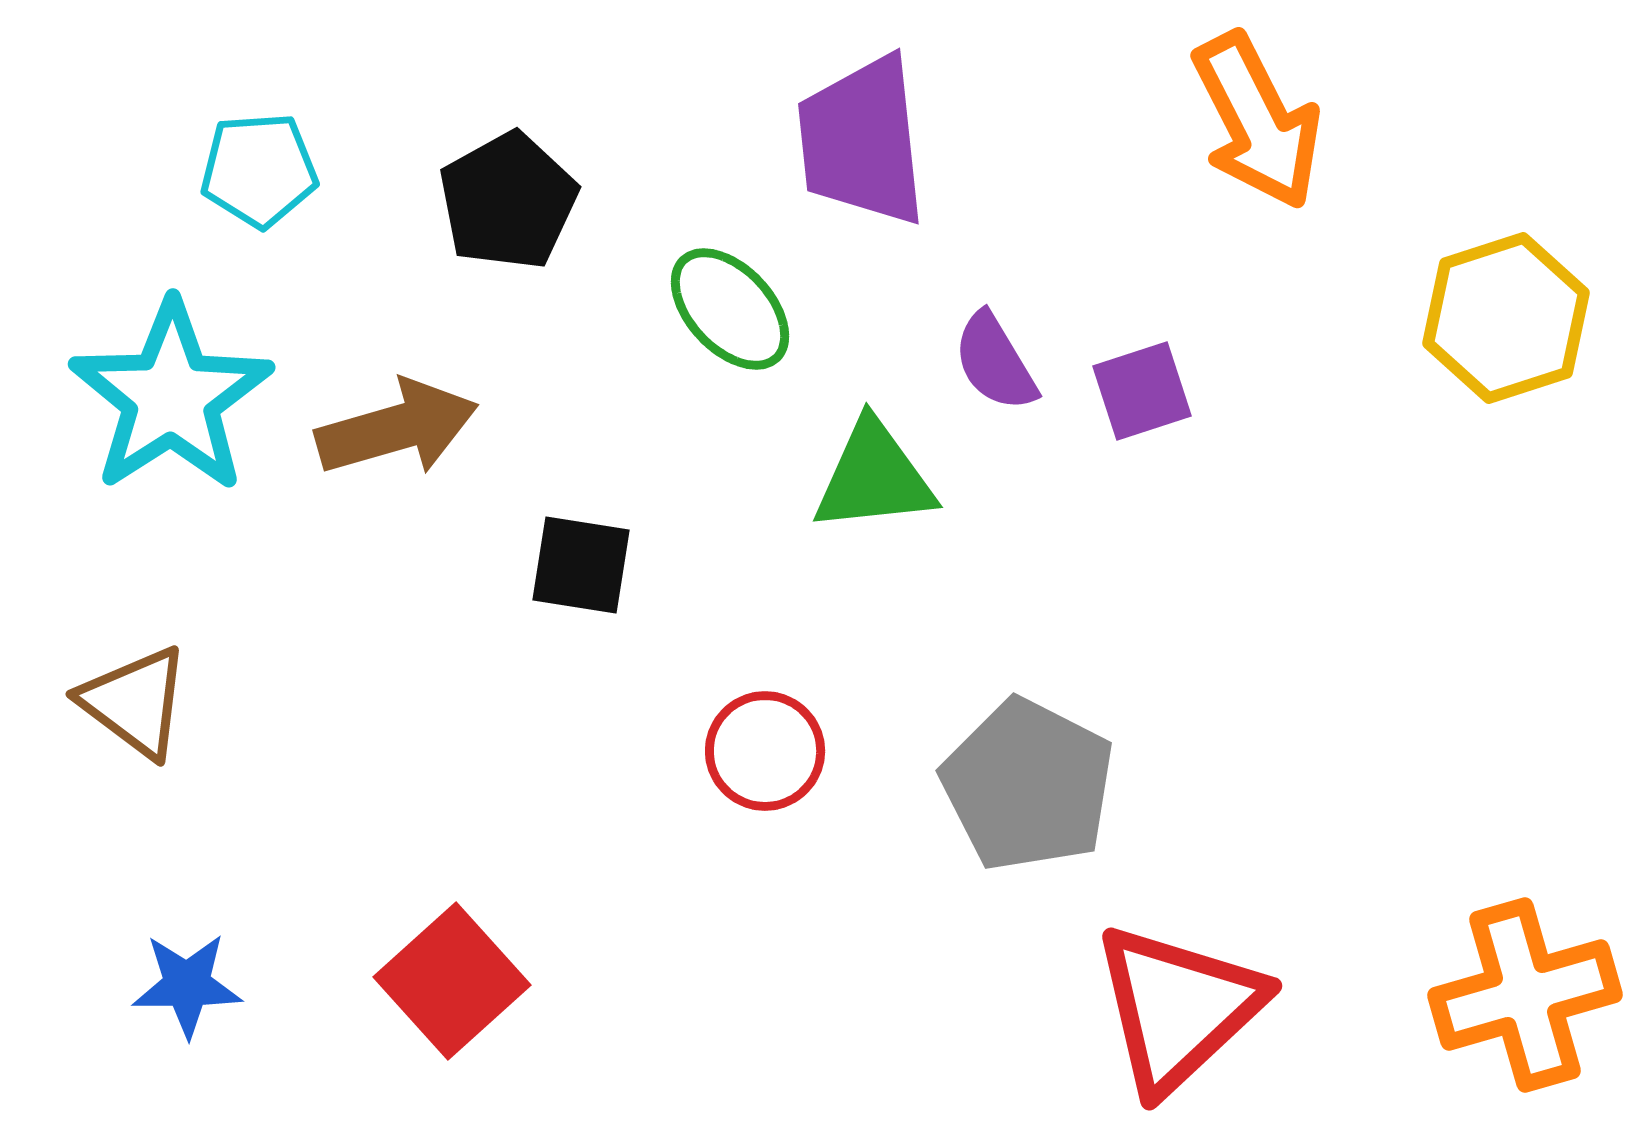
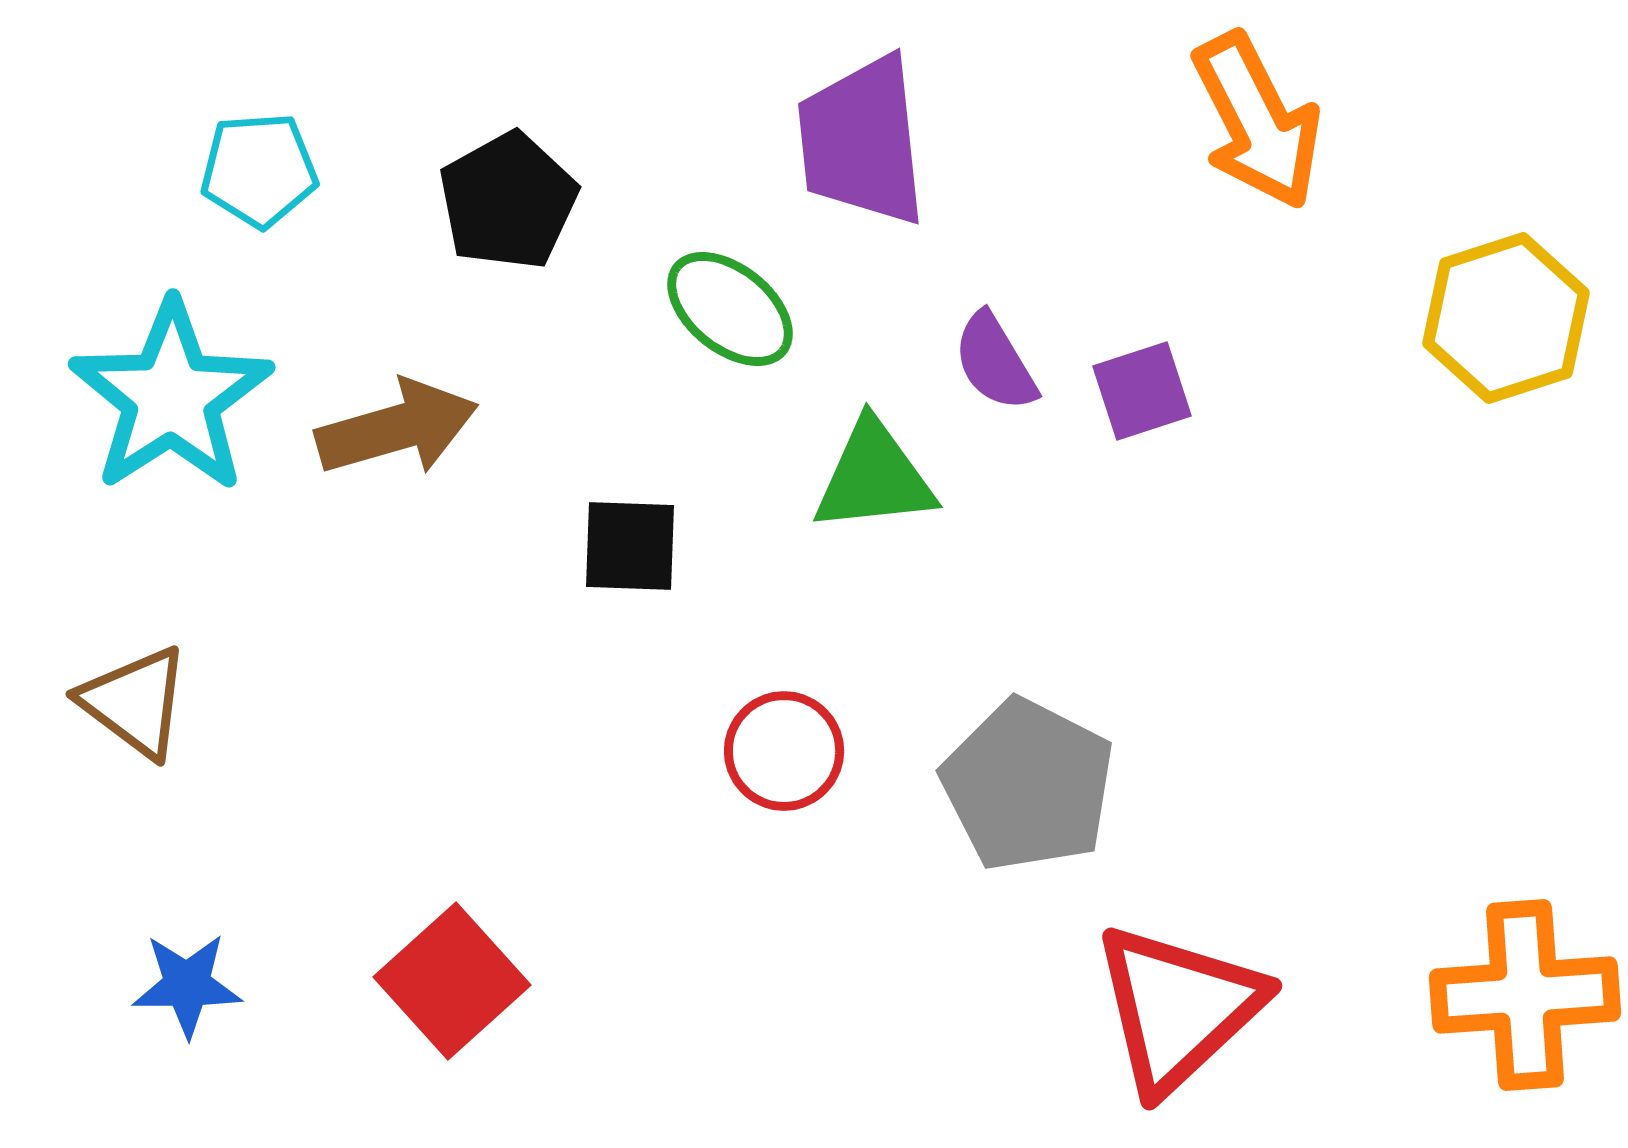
green ellipse: rotated 8 degrees counterclockwise
black square: moved 49 px right, 19 px up; rotated 7 degrees counterclockwise
red circle: moved 19 px right
orange cross: rotated 12 degrees clockwise
